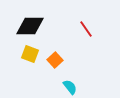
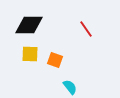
black diamond: moved 1 px left, 1 px up
yellow square: rotated 18 degrees counterclockwise
orange square: rotated 28 degrees counterclockwise
